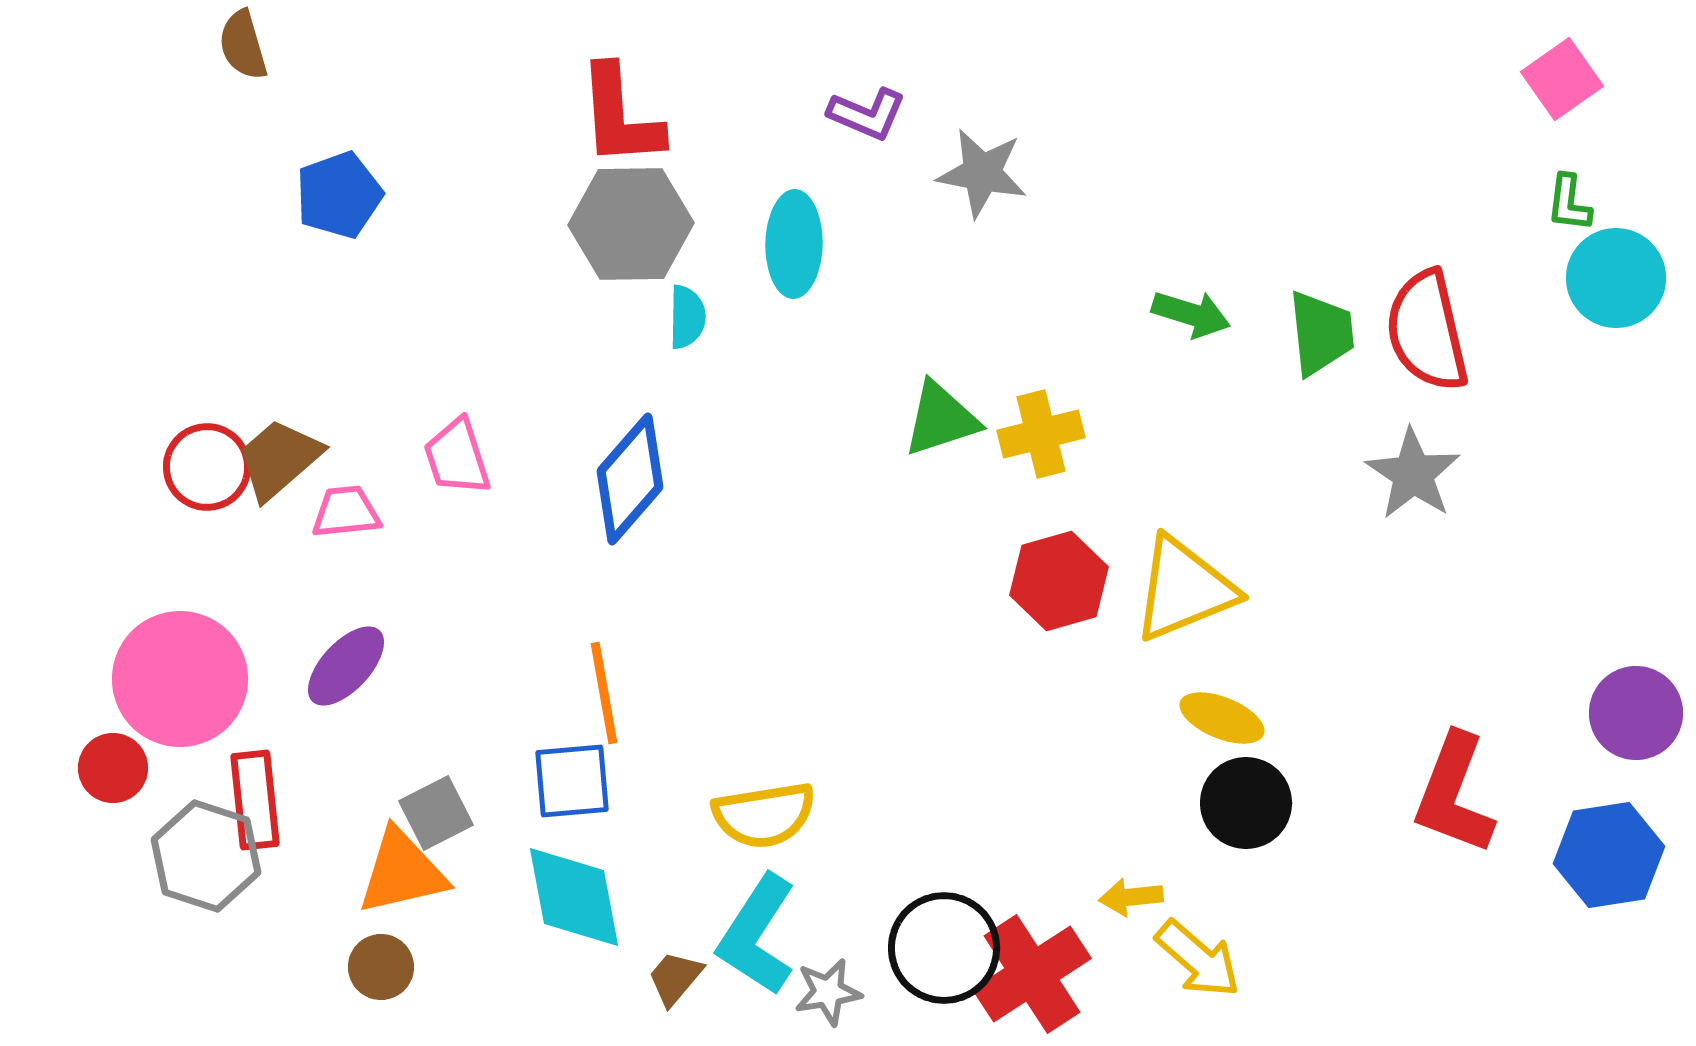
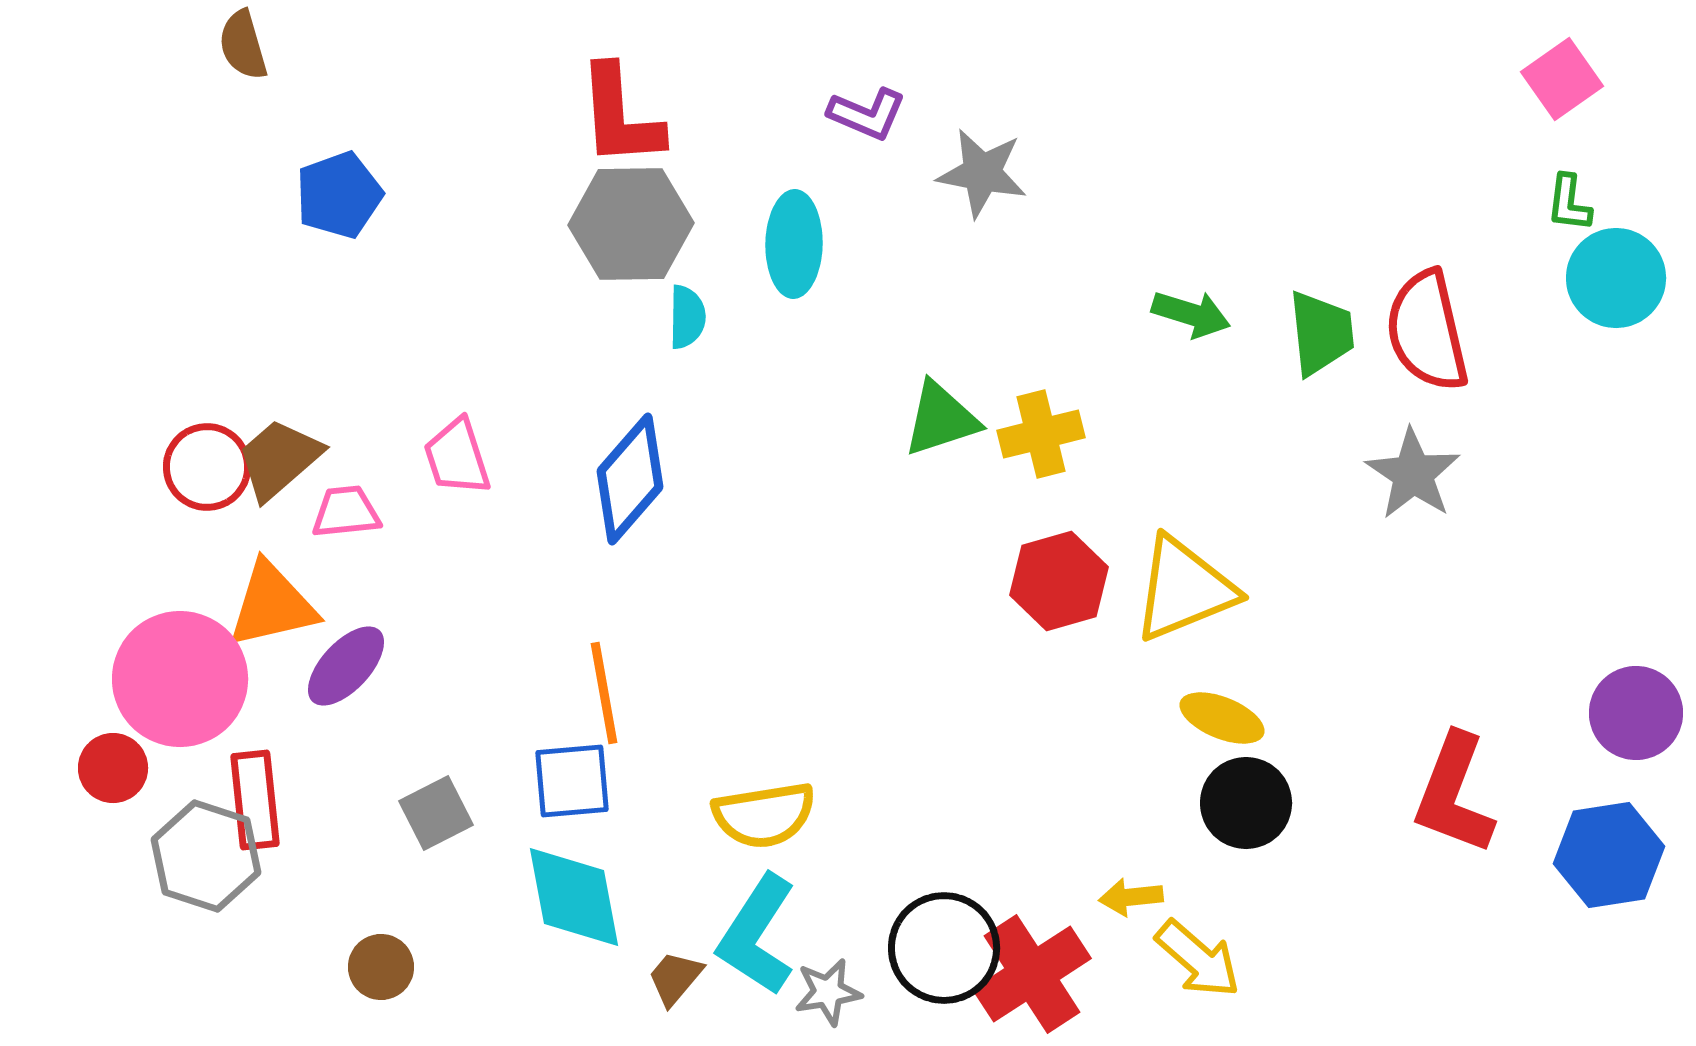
orange triangle at (402, 872): moved 130 px left, 267 px up
